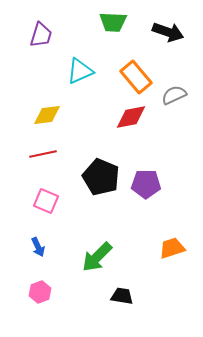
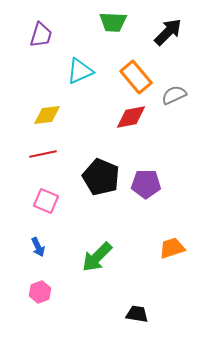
black arrow: rotated 64 degrees counterclockwise
black trapezoid: moved 15 px right, 18 px down
